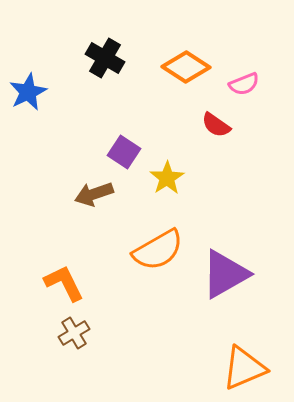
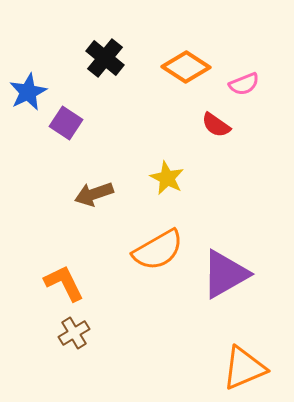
black cross: rotated 9 degrees clockwise
purple square: moved 58 px left, 29 px up
yellow star: rotated 12 degrees counterclockwise
